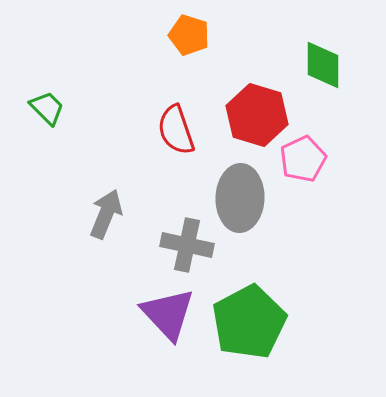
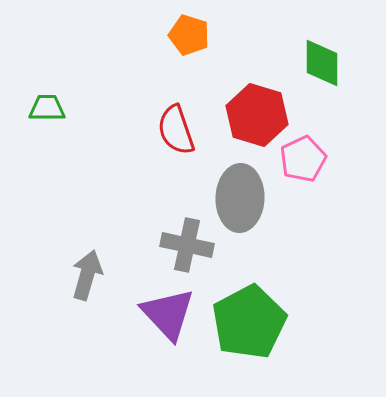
green diamond: moved 1 px left, 2 px up
green trapezoid: rotated 45 degrees counterclockwise
gray arrow: moved 19 px left, 61 px down; rotated 6 degrees counterclockwise
